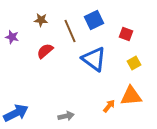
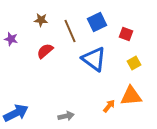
blue square: moved 3 px right, 2 px down
purple star: moved 1 px left, 2 px down
